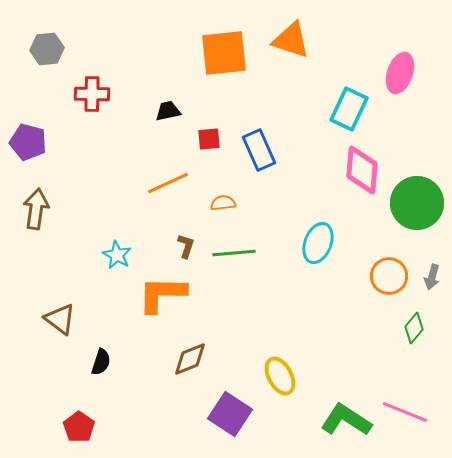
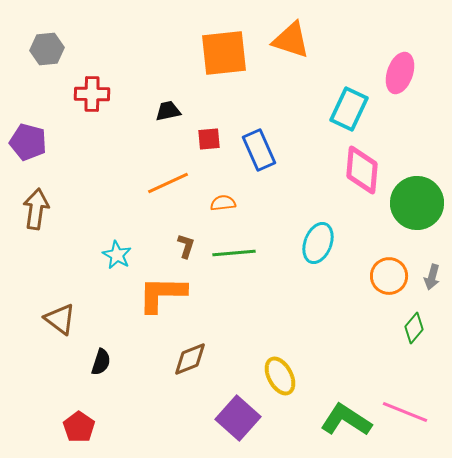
purple square: moved 8 px right, 4 px down; rotated 9 degrees clockwise
